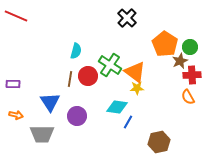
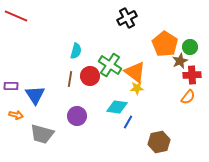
black cross: rotated 18 degrees clockwise
red circle: moved 2 px right
purple rectangle: moved 2 px left, 2 px down
orange semicircle: rotated 112 degrees counterclockwise
blue triangle: moved 15 px left, 7 px up
gray trapezoid: rotated 15 degrees clockwise
